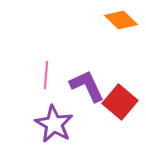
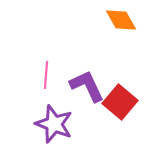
orange diamond: rotated 16 degrees clockwise
purple star: rotated 9 degrees counterclockwise
